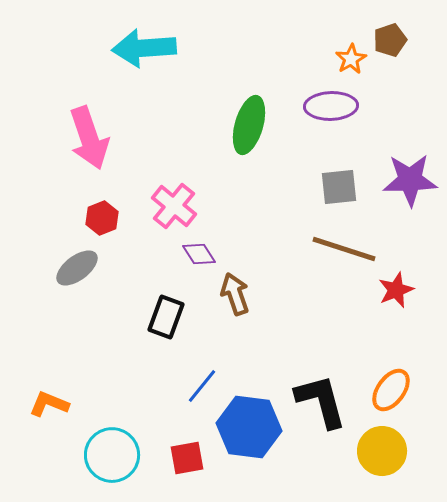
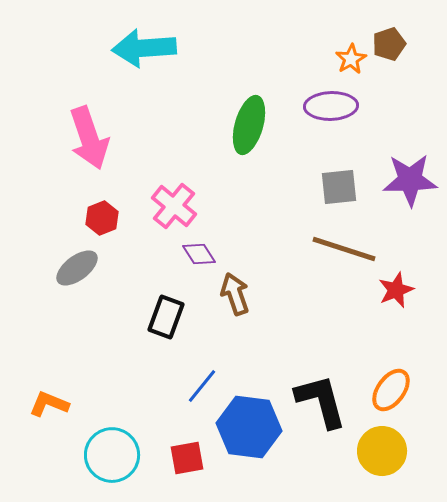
brown pentagon: moved 1 px left, 4 px down
